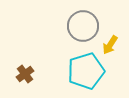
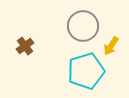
yellow arrow: moved 1 px right, 1 px down
brown cross: moved 28 px up
